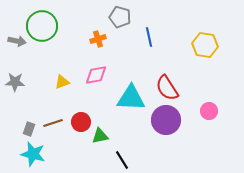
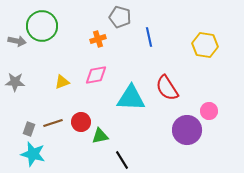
purple circle: moved 21 px right, 10 px down
